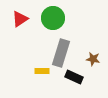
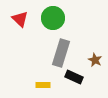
red triangle: rotated 42 degrees counterclockwise
brown star: moved 2 px right, 1 px down; rotated 16 degrees clockwise
yellow rectangle: moved 1 px right, 14 px down
